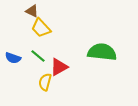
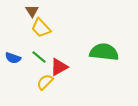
brown triangle: rotated 32 degrees clockwise
green semicircle: moved 2 px right
green line: moved 1 px right, 1 px down
yellow semicircle: rotated 30 degrees clockwise
